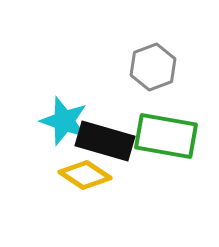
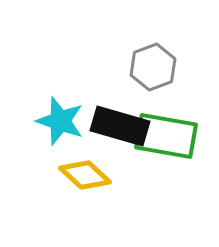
cyan star: moved 4 px left
black rectangle: moved 15 px right, 15 px up
yellow diamond: rotated 9 degrees clockwise
